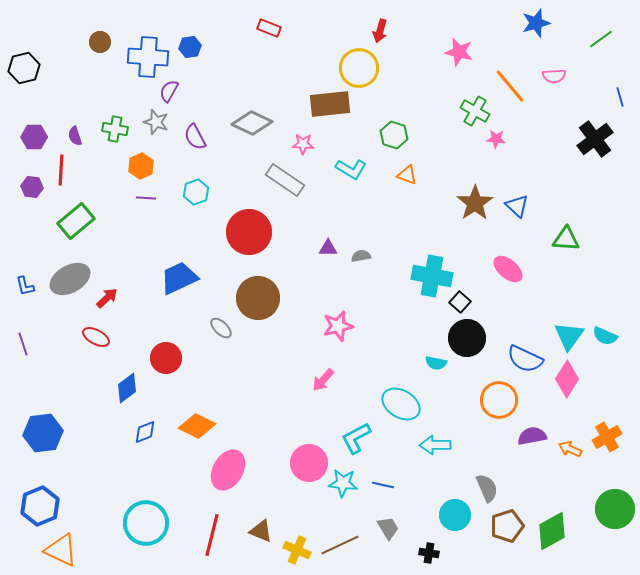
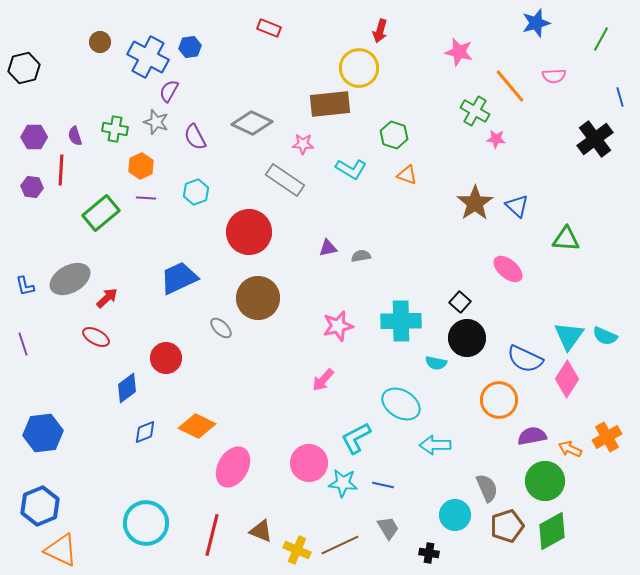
green line at (601, 39): rotated 25 degrees counterclockwise
blue cross at (148, 57): rotated 24 degrees clockwise
green rectangle at (76, 221): moved 25 px right, 8 px up
purple triangle at (328, 248): rotated 12 degrees counterclockwise
cyan cross at (432, 276): moved 31 px left, 45 px down; rotated 12 degrees counterclockwise
pink ellipse at (228, 470): moved 5 px right, 3 px up
green circle at (615, 509): moved 70 px left, 28 px up
